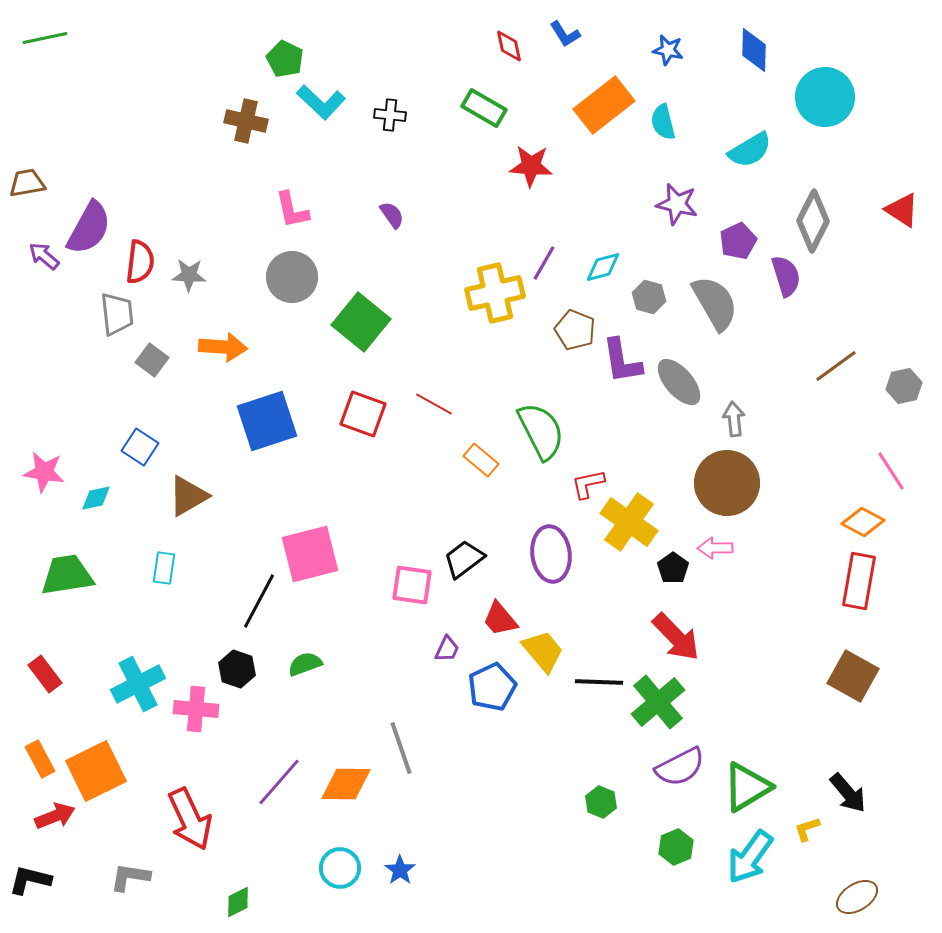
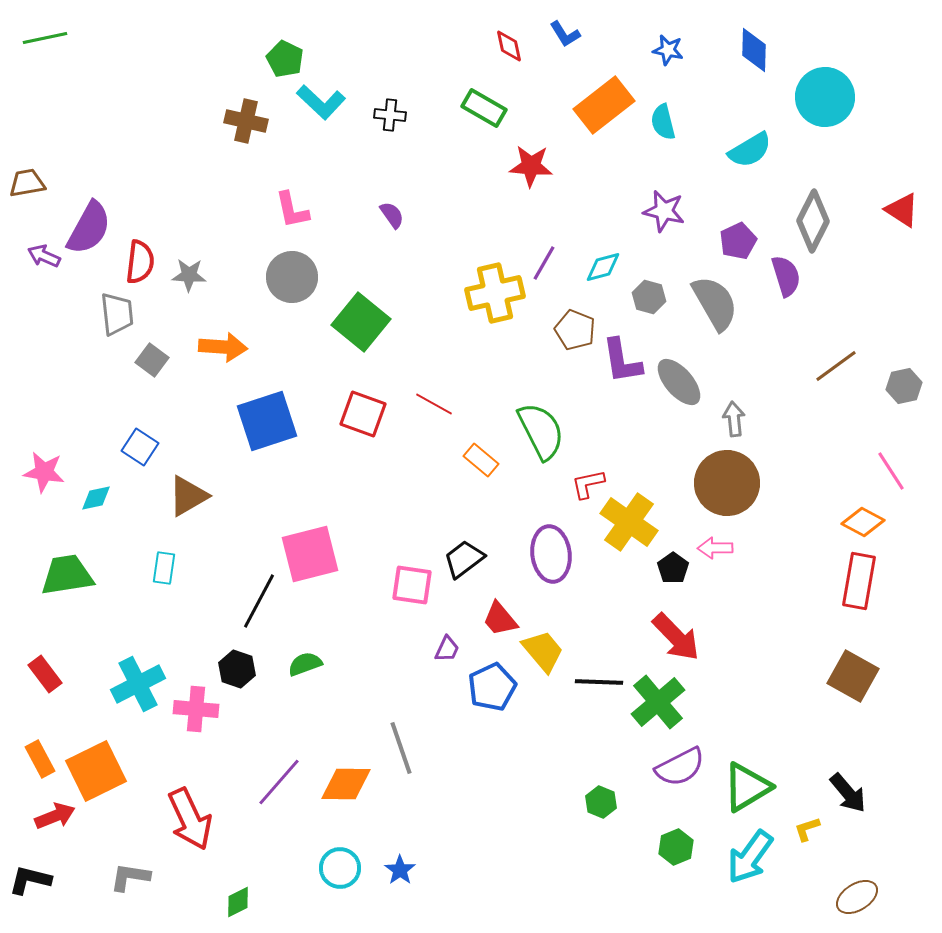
purple star at (677, 204): moved 13 px left, 7 px down
purple arrow at (44, 256): rotated 16 degrees counterclockwise
